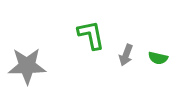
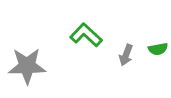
green L-shape: moved 5 px left; rotated 36 degrees counterclockwise
green semicircle: moved 9 px up; rotated 24 degrees counterclockwise
